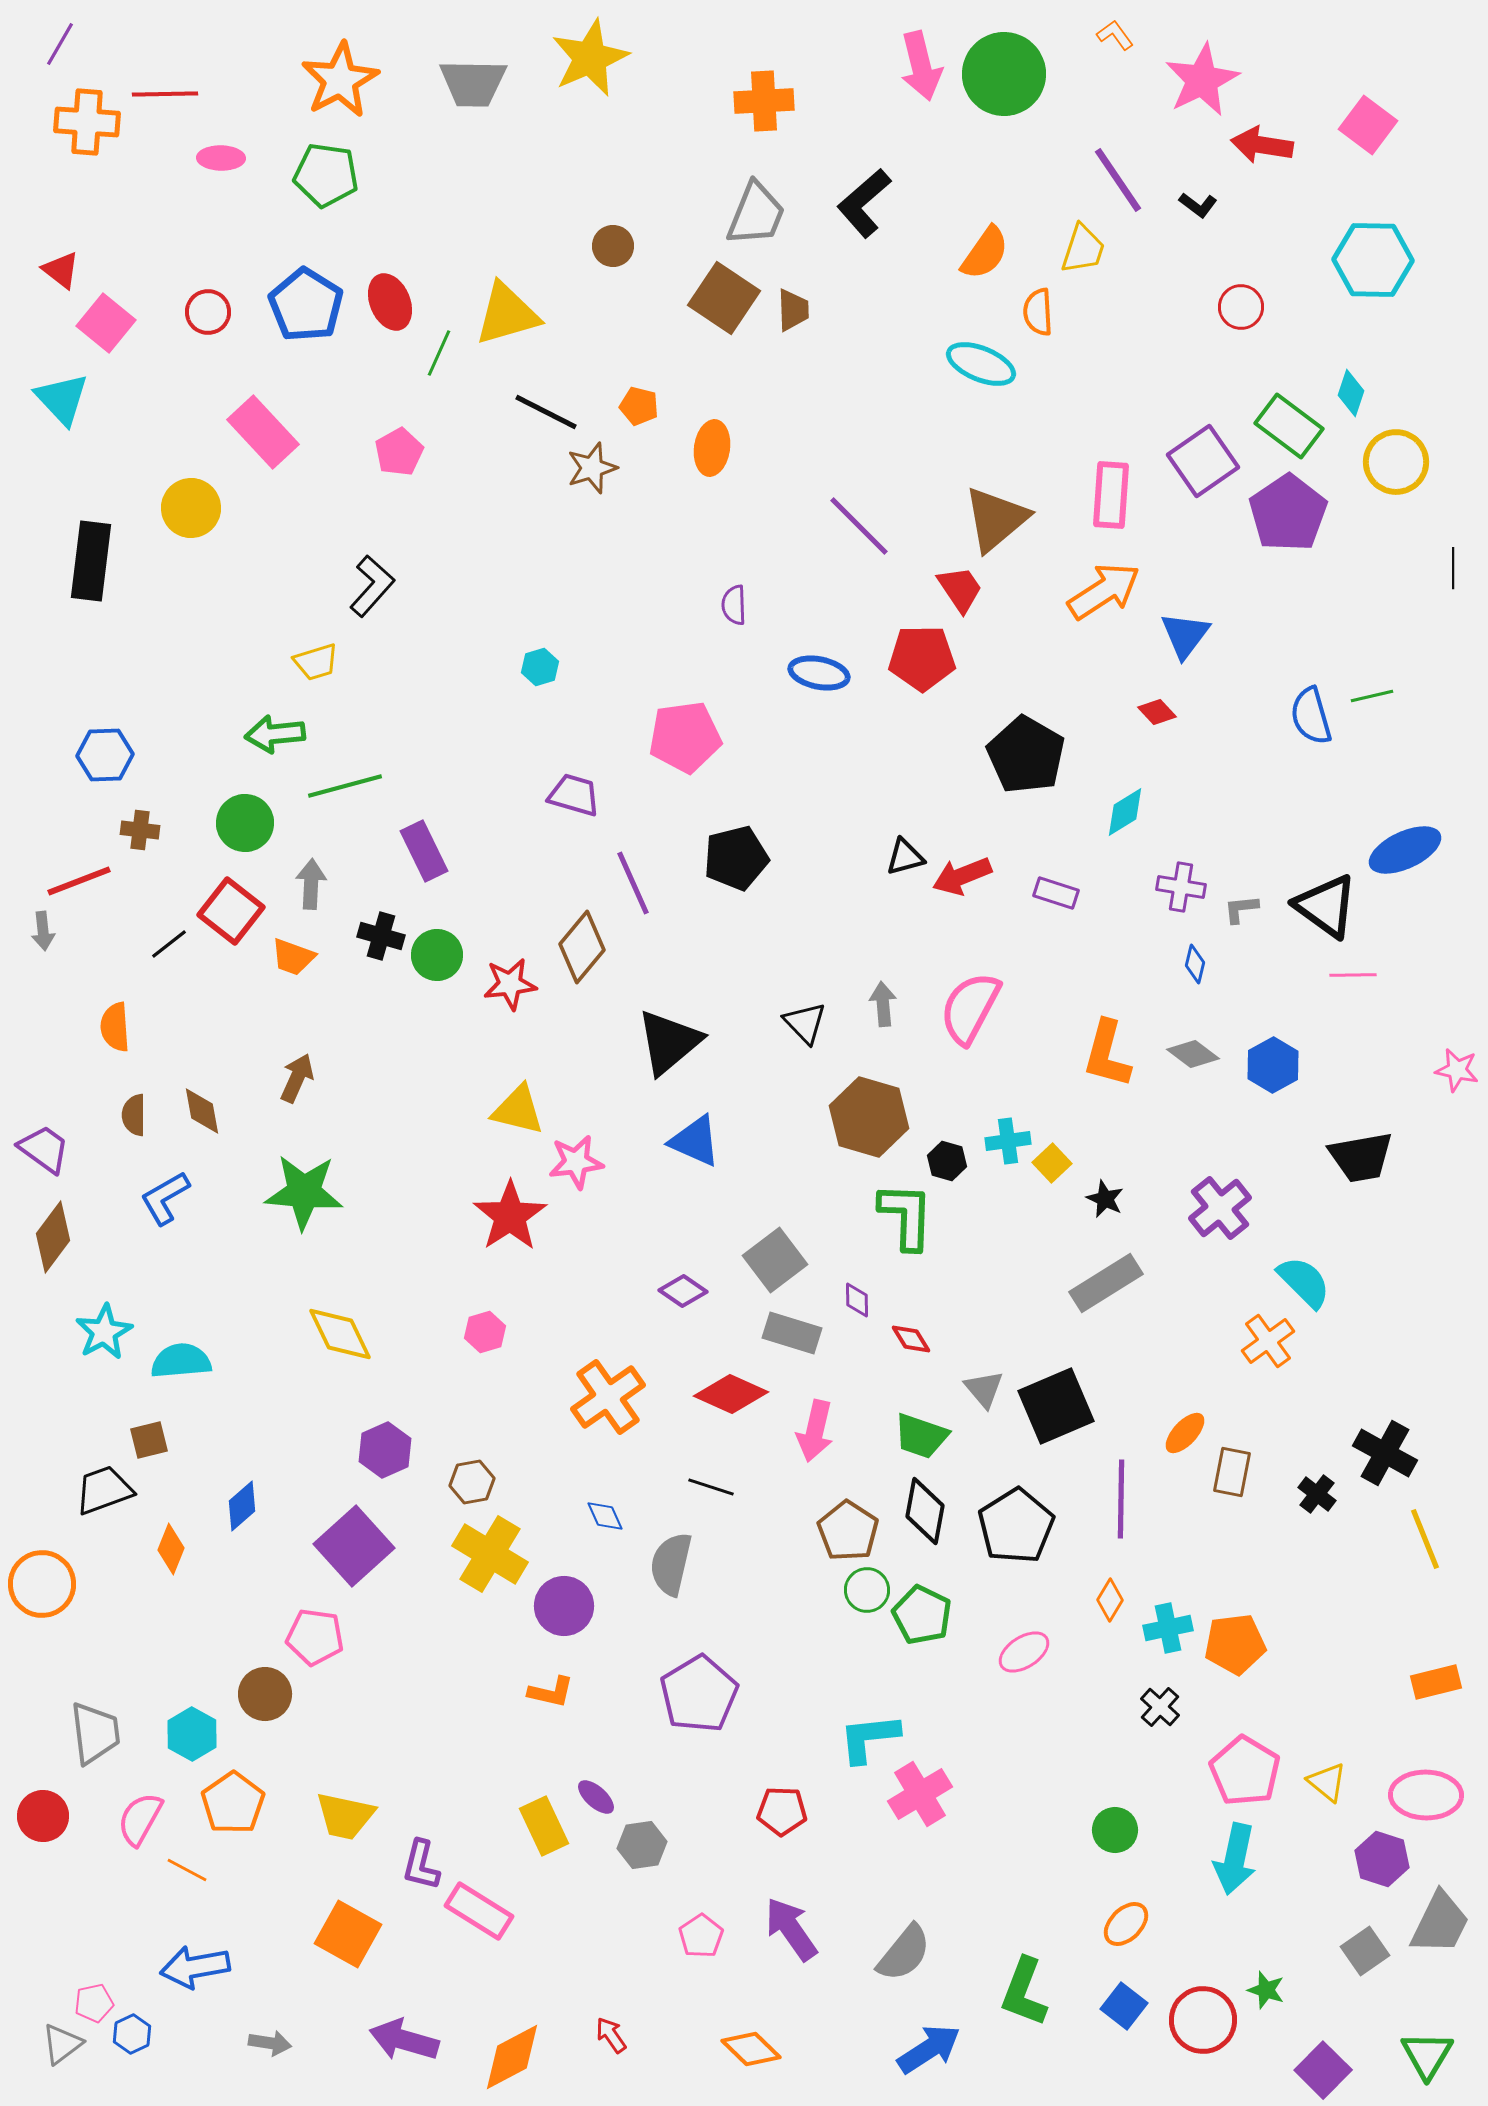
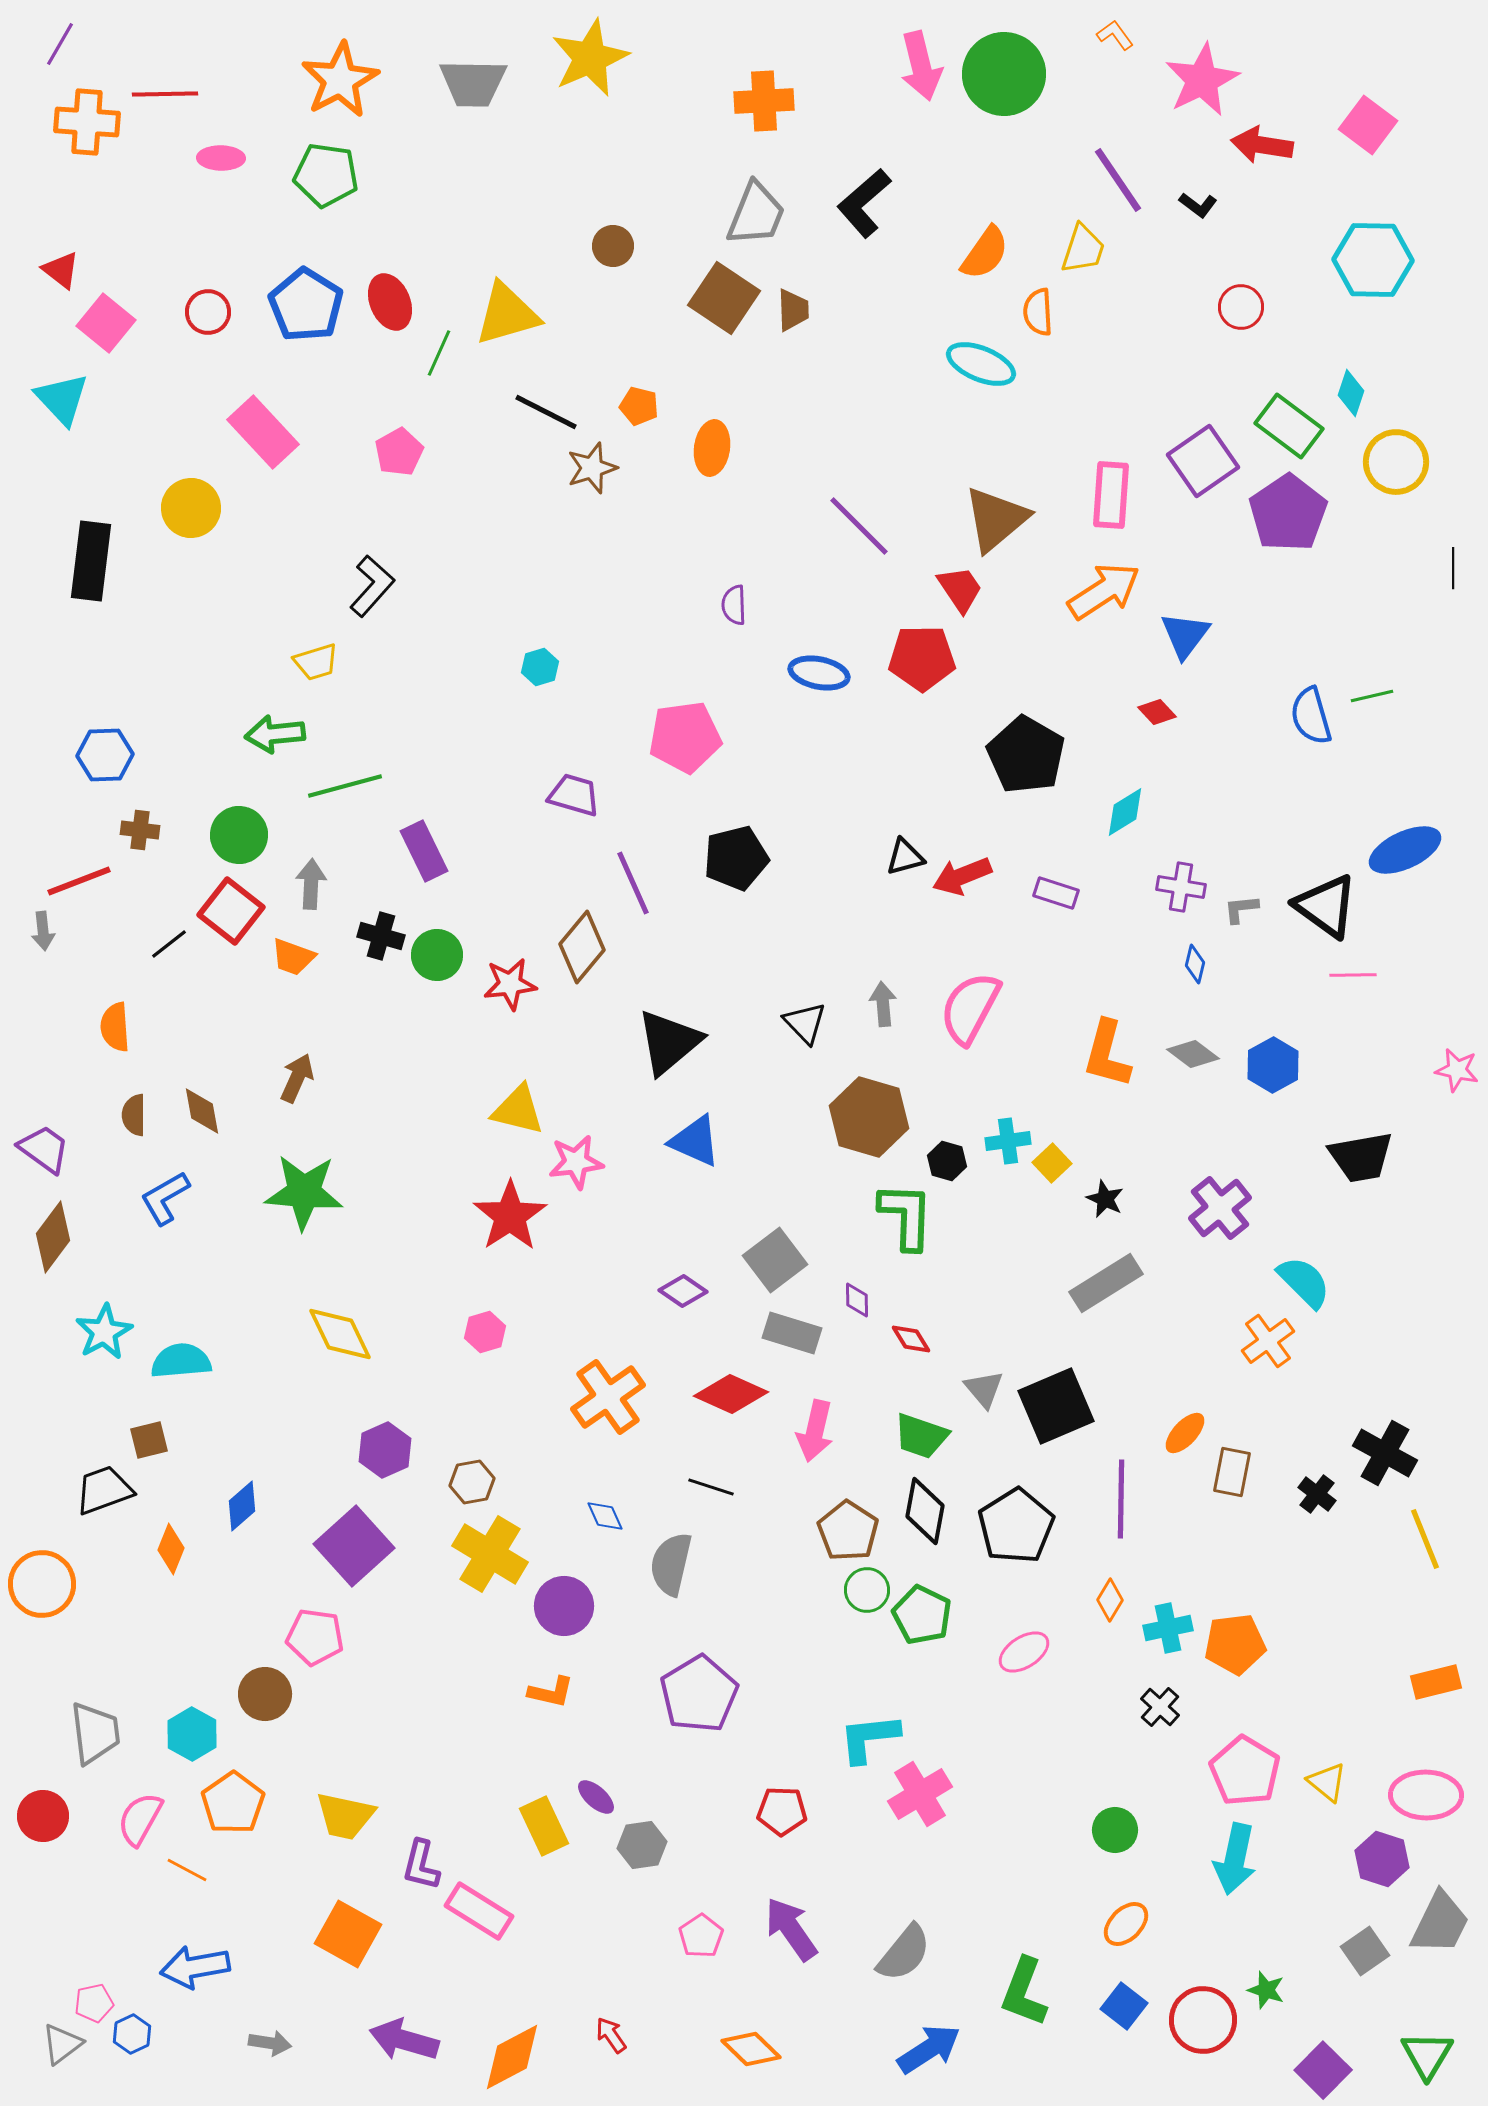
green circle at (245, 823): moved 6 px left, 12 px down
